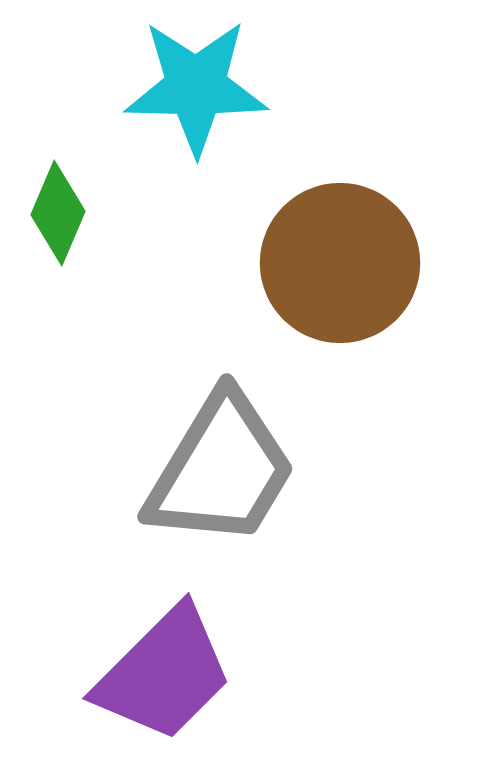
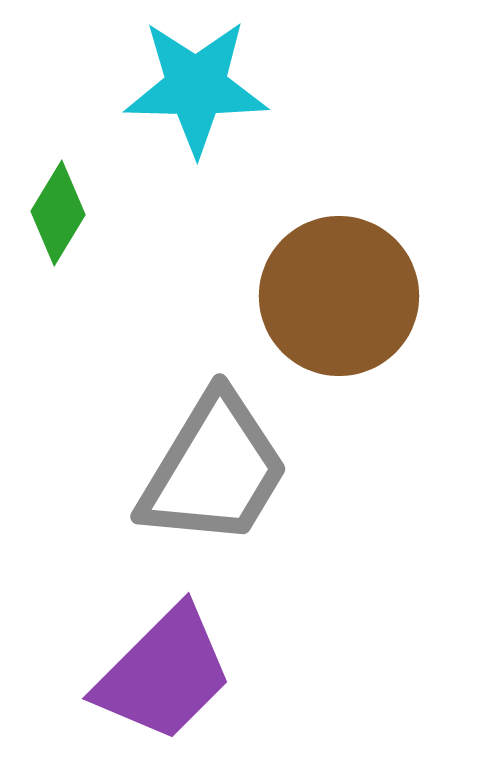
green diamond: rotated 8 degrees clockwise
brown circle: moved 1 px left, 33 px down
gray trapezoid: moved 7 px left
